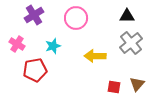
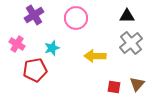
cyan star: moved 1 px left, 2 px down
